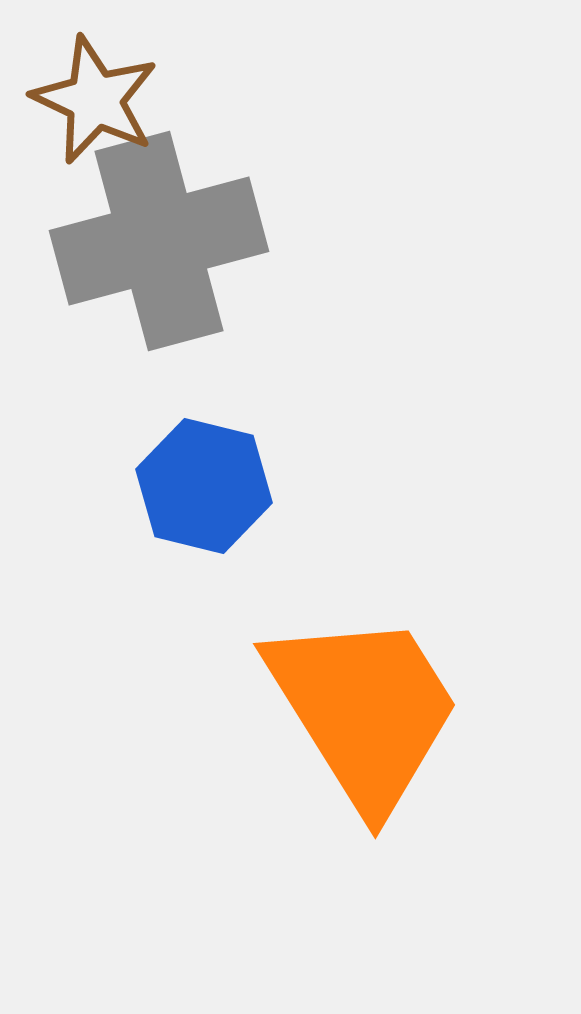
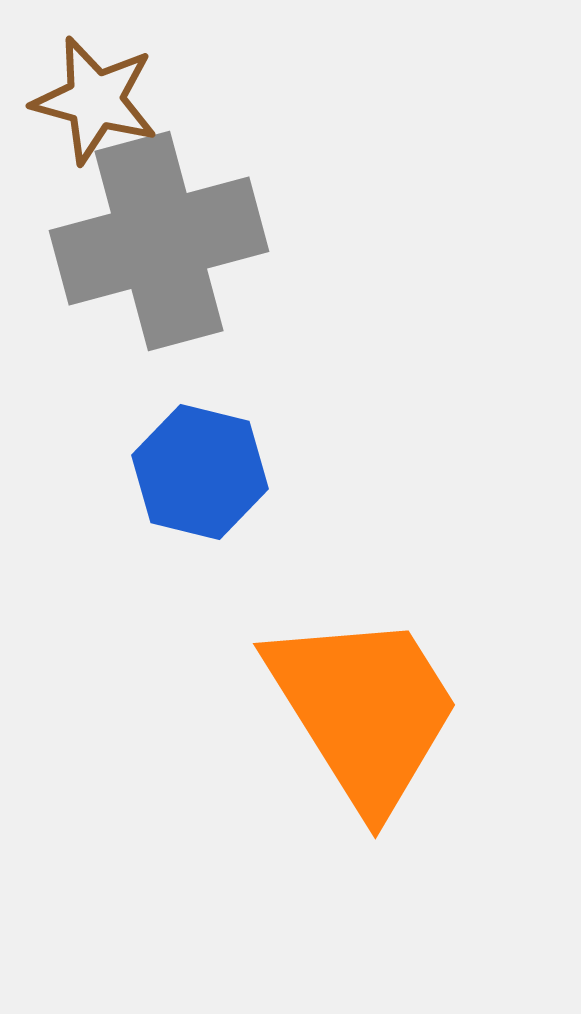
brown star: rotated 10 degrees counterclockwise
blue hexagon: moved 4 px left, 14 px up
